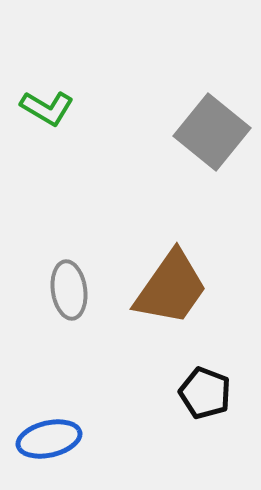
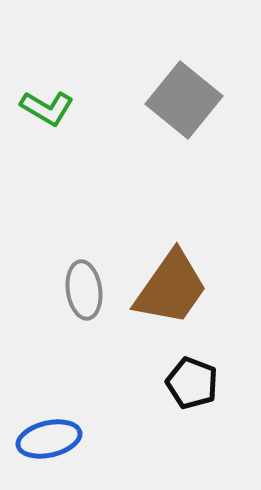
gray square: moved 28 px left, 32 px up
gray ellipse: moved 15 px right
black pentagon: moved 13 px left, 10 px up
